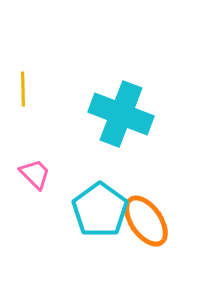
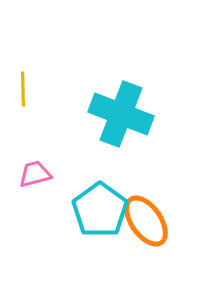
pink trapezoid: rotated 60 degrees counterclockwise
